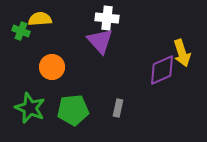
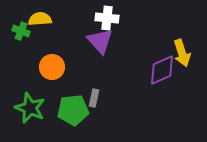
gray rectangle: moved 24 px left, 10 px up
